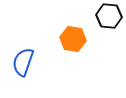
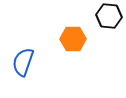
orange hexagon: rotated 10 degrees counterclockwise
